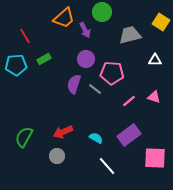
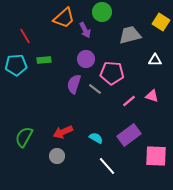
green rectangle: moved 1 px down; rotated 24 degrees clockwise
pink triangle: moved 2 px left, 1 px up
pink square: moved 1 px right, 2 px up
